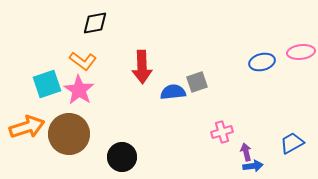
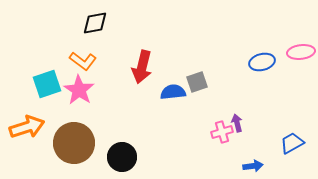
red arrow: rotated 16 degrees clockwise
brown circle: moved 5 px right, 9 px down
purple arrow: moved 9 px left, 29 px up
